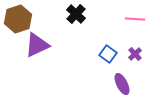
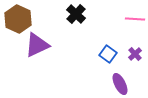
brown hexagon: rotated 16 degrees counterclockwise
purple ellipse: moved 2 px left
